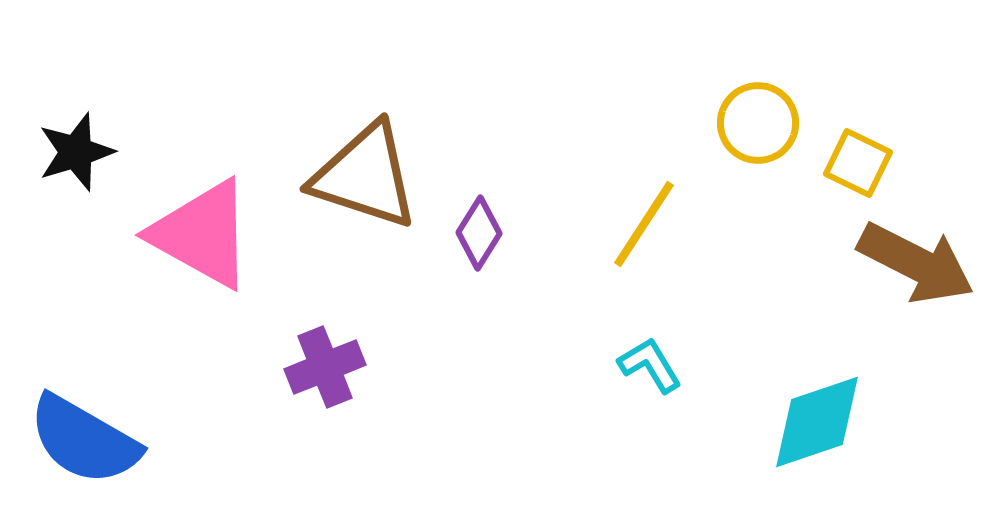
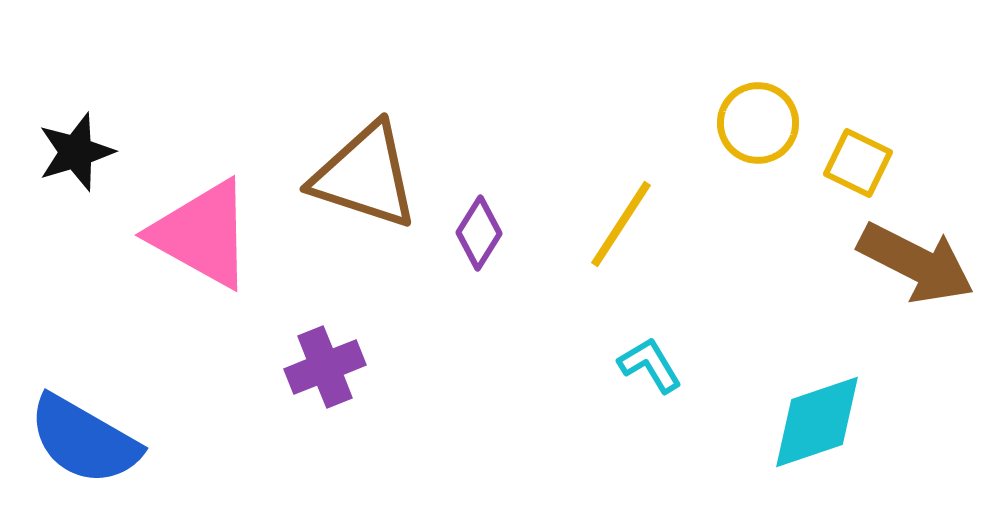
yellow line: moved 23 px left
